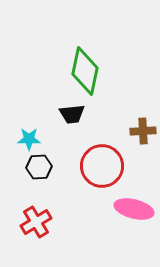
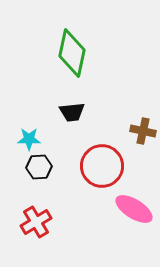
green diamond: moved 13 px left, 18 px up
black trapezoid: moved 2 px up
brown cross: rotated 15 degrees clockwise
pink ellipse: rotated 18 degrees clockwise
